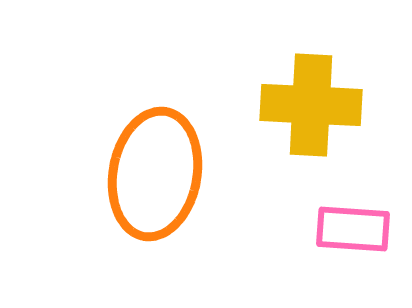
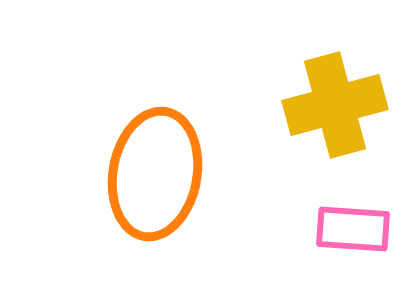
yellow cross: moved 24 px right; rotated 18 degrees counterclockwise
